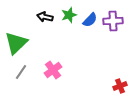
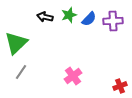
blue semicircle: moved 1 px left, 1 px up
pink cross: moved 20 px right, 6 px down
